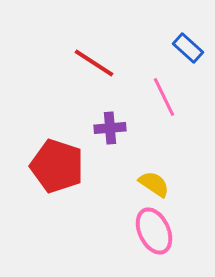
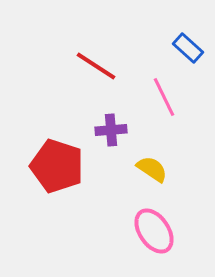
red line: moved 2 px right, 3 px down
purple cross: moved 1 px right, 2 px down
yellow semicircle: moved 2 px left, 15 px up
pink ellipse: rotated 9 degrees counterclockwise
